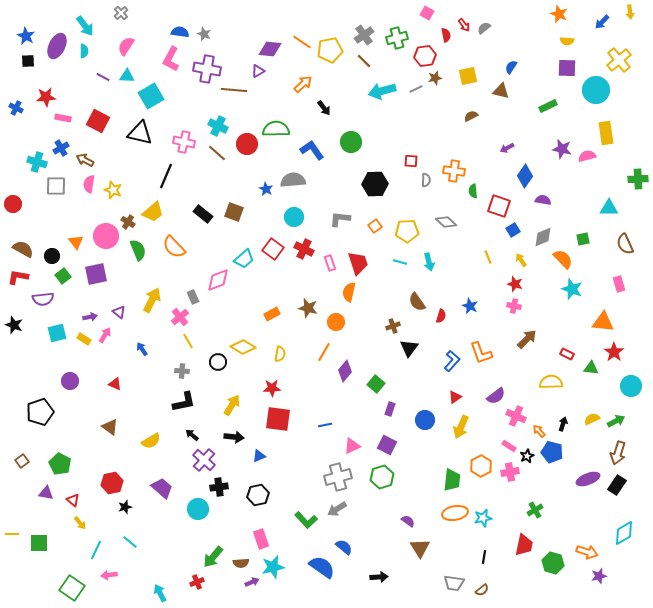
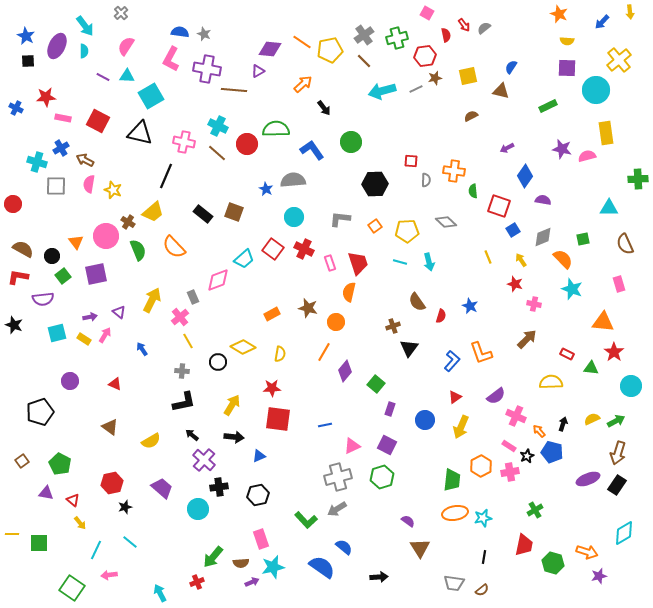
pink cross at (514, 306): moved 20 px right, 2 px up
